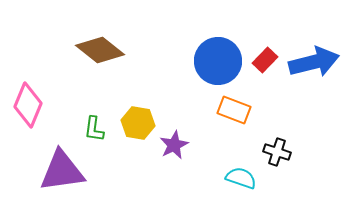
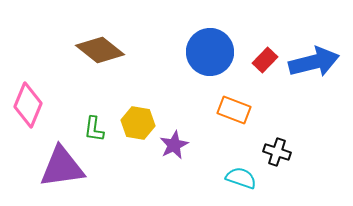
blue circle: moved 8 px left, 9 px up
purple triangle: moved 4 px up
